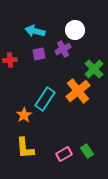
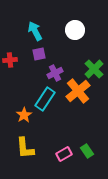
cyan arrow: rotated 48 degrees clockwise
purple cross: moved 8 px left, 24 px down
